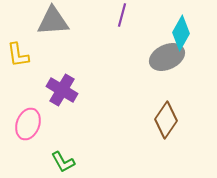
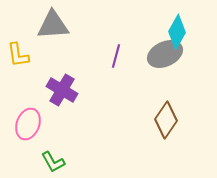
purple line: moved 6 px left, 41 px down
gray triangle: moved 4 px down
cyan diamond: moved 4 px left, 1 px up
gray ellipse: moved 2 px left, 3 px up
green L-shape: moved 10 px left
